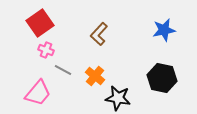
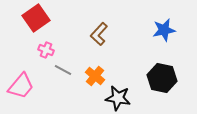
red square: moved 4 px left, 5 px up
pink trapezoid: moved 17 px left, 7 px up
